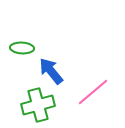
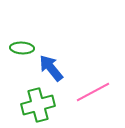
blue arrow: moved 3 px up
pink line: rotated 12 degrees clockwise
